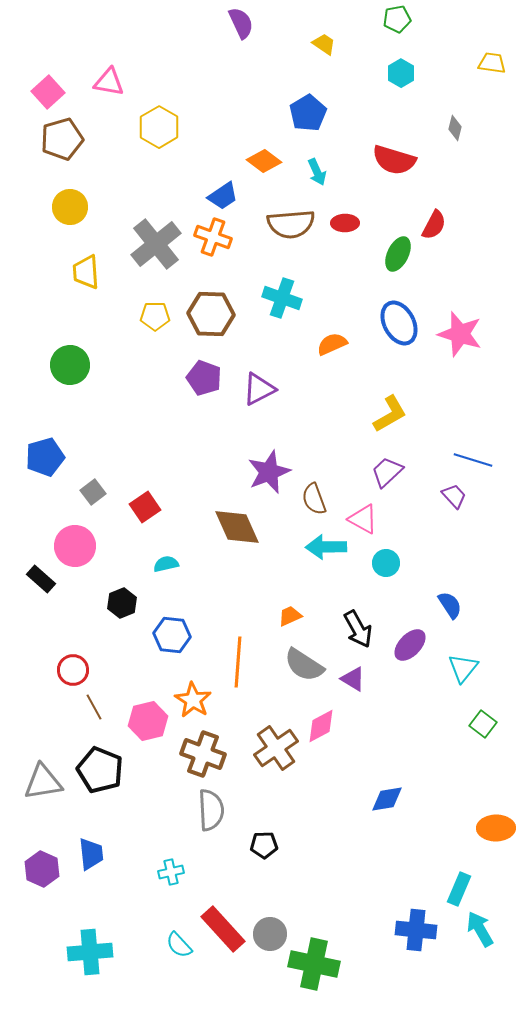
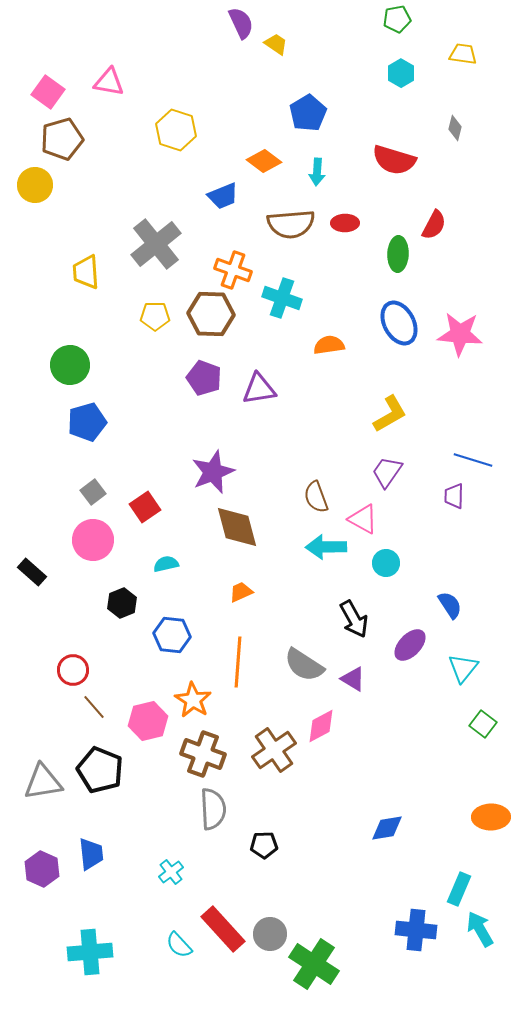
yellow trapezoid at (324, 44): moved 48 px left
yellow trapezoid at (492, 63): moved 29 px left, 9 px up
pink square at (48, 92): rotated 12 degrees counterclockwise
yellow hexagon at (159, 127): moved 17 px right, 3 px down; rotated 12 degrees counterclockwise
cyan arrow at (317, 172): rotated 28 degrees clockwise
blue trapezoid at (223, 196): rotated 12 degrees clockwise
yellow circle at (70, 207): moved 35 px left, 22 px up
orange cross at (213, 237): moved 20 px right, 33 px down
green ellipse at (398, 254): rotated 24 degrees counterclockwise
pink star at (460, 334): rotated 12 degrees counterclockwise
orange semicircle at (332, 344): moved 3 px left, 1 px down; rotated 16 degrees clockwise
purple triangle at (259, 389): rotated 18 degrees clockwise
blue pentagon at (45, 457): moved 42 px right, 35 px up
purple star at (269, 472): moved 56 px left
purple trapezoid at (387, 472): rotated 12 degrees counterclockwise
purple trapezoid at (454, 496): rotated 136 degrees counterclockwise
brown semicircle at (314, 499): moved 2 px right, 2 px up
brown diamond at (237, 527): rotated 9 degrees clockwise
pink circle at (75, 546): moved 18 px right, 6 px up
black rectangle at (41, 579): moved 9 px left, 7 px up
orange trapezoid at (290, 616): moved 49 px left, 24 px up
black arrow at (358, 629): moved 4 px left, 10 px up
brown line at (94, 707): rotated 12 degrees counterclockwise
brown cross at (276, 748): moved 2 px left, 2 px down
blue diamond at (387, 799): moved 29 px down
gray semicircle at (211, 810): moved 2 px right, 1 px up
orange ellipse at (496, 828): moved 5 px left, 11 px up
cyan cross at (171, 872): rotated 25 degrees counterclockwise
green cross at (314, 964): rotated 21 degrees clockwise
